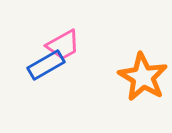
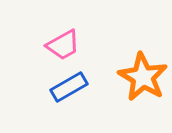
blue rectangle: moved 23 px right, 22 px down
